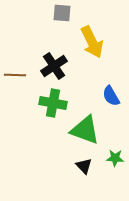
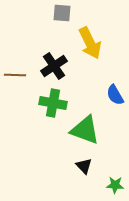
yellow arrow: moved 2 px left, 1 px down
blue semicircle: moved 4 px right, 1 px up
green star: moved 27 px down
